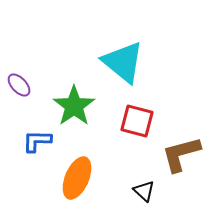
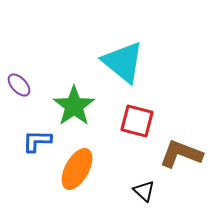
brown L-shape: rotated 36 degrees clockwise
orange ellipse: moved 9 px up; rotated 6 degrees clockwise
